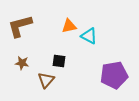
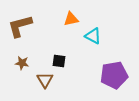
orange triangle: moved 2 px right, 7 px up
cyan triangle: moved 4 px right
brown triangle: moved 1 px left; rotated 12 degrees counterclockwise
